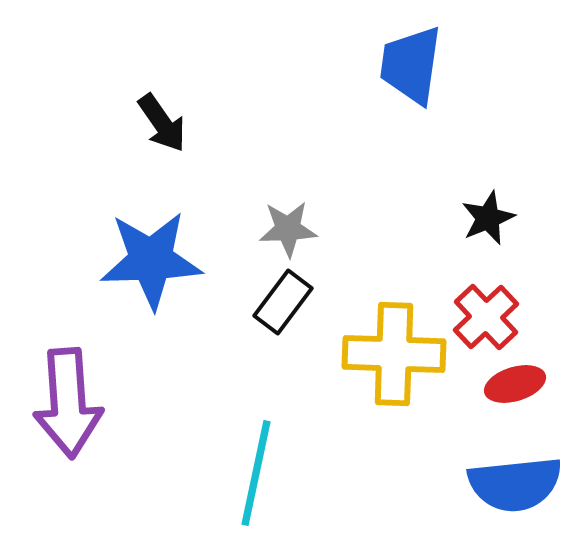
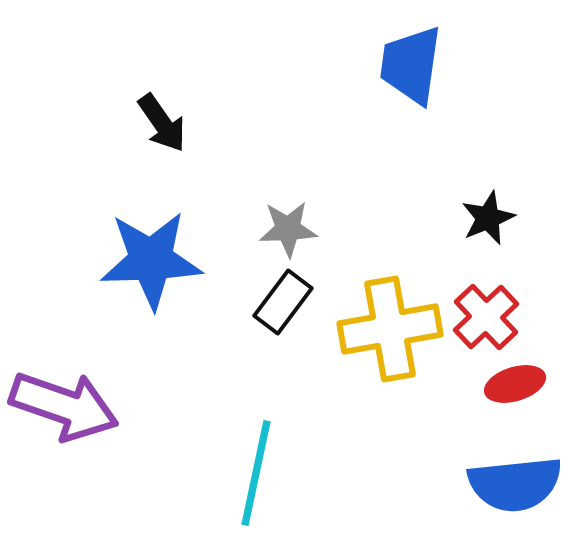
yellow cross: moved 4 px left, 25 px up; rotated 12 degrees counterclockwise
purple arrow: moved 4 px left, 3 px down; rotated 67 degrees counterclockwise
